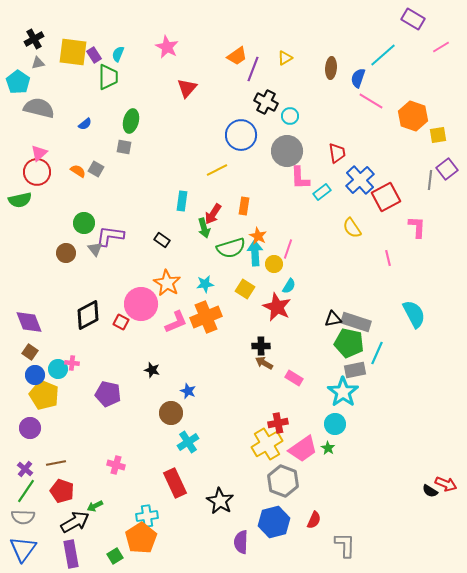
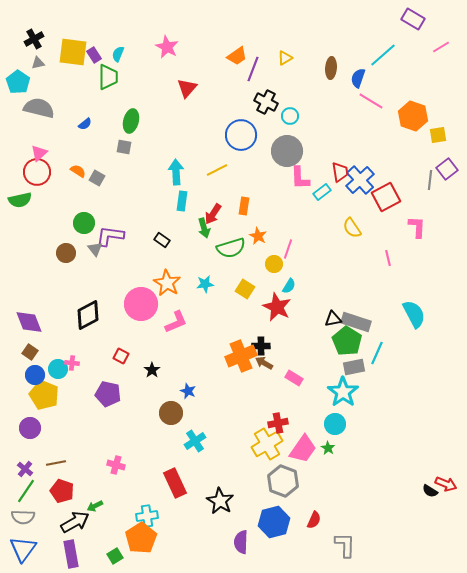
red trapezoid at (337, 153): moved 3 px right, 19 px down
gray square at (96, 169): moved 1 px right, 9 px down
cyan arrow at (255, 253): moved 79 px left, 81 px up
orange cross at (206, 317): moved 35 px right, 39 px down
red square at (121, 322): moved 34 px down
green pentagon at (349, 343): moved 2 px left, 2 px up; rotated 20 degrees clockwise
black star at (152, 370): rotated 21 degrees clockwise
gray rectangle at (355, 370): moved 1 px left, 3 px up
cyan cross at (188, 442): moved 7 px right, 1 px up
pink trapezoid at (303, 449): rotated 20 degrees counterclockwise
